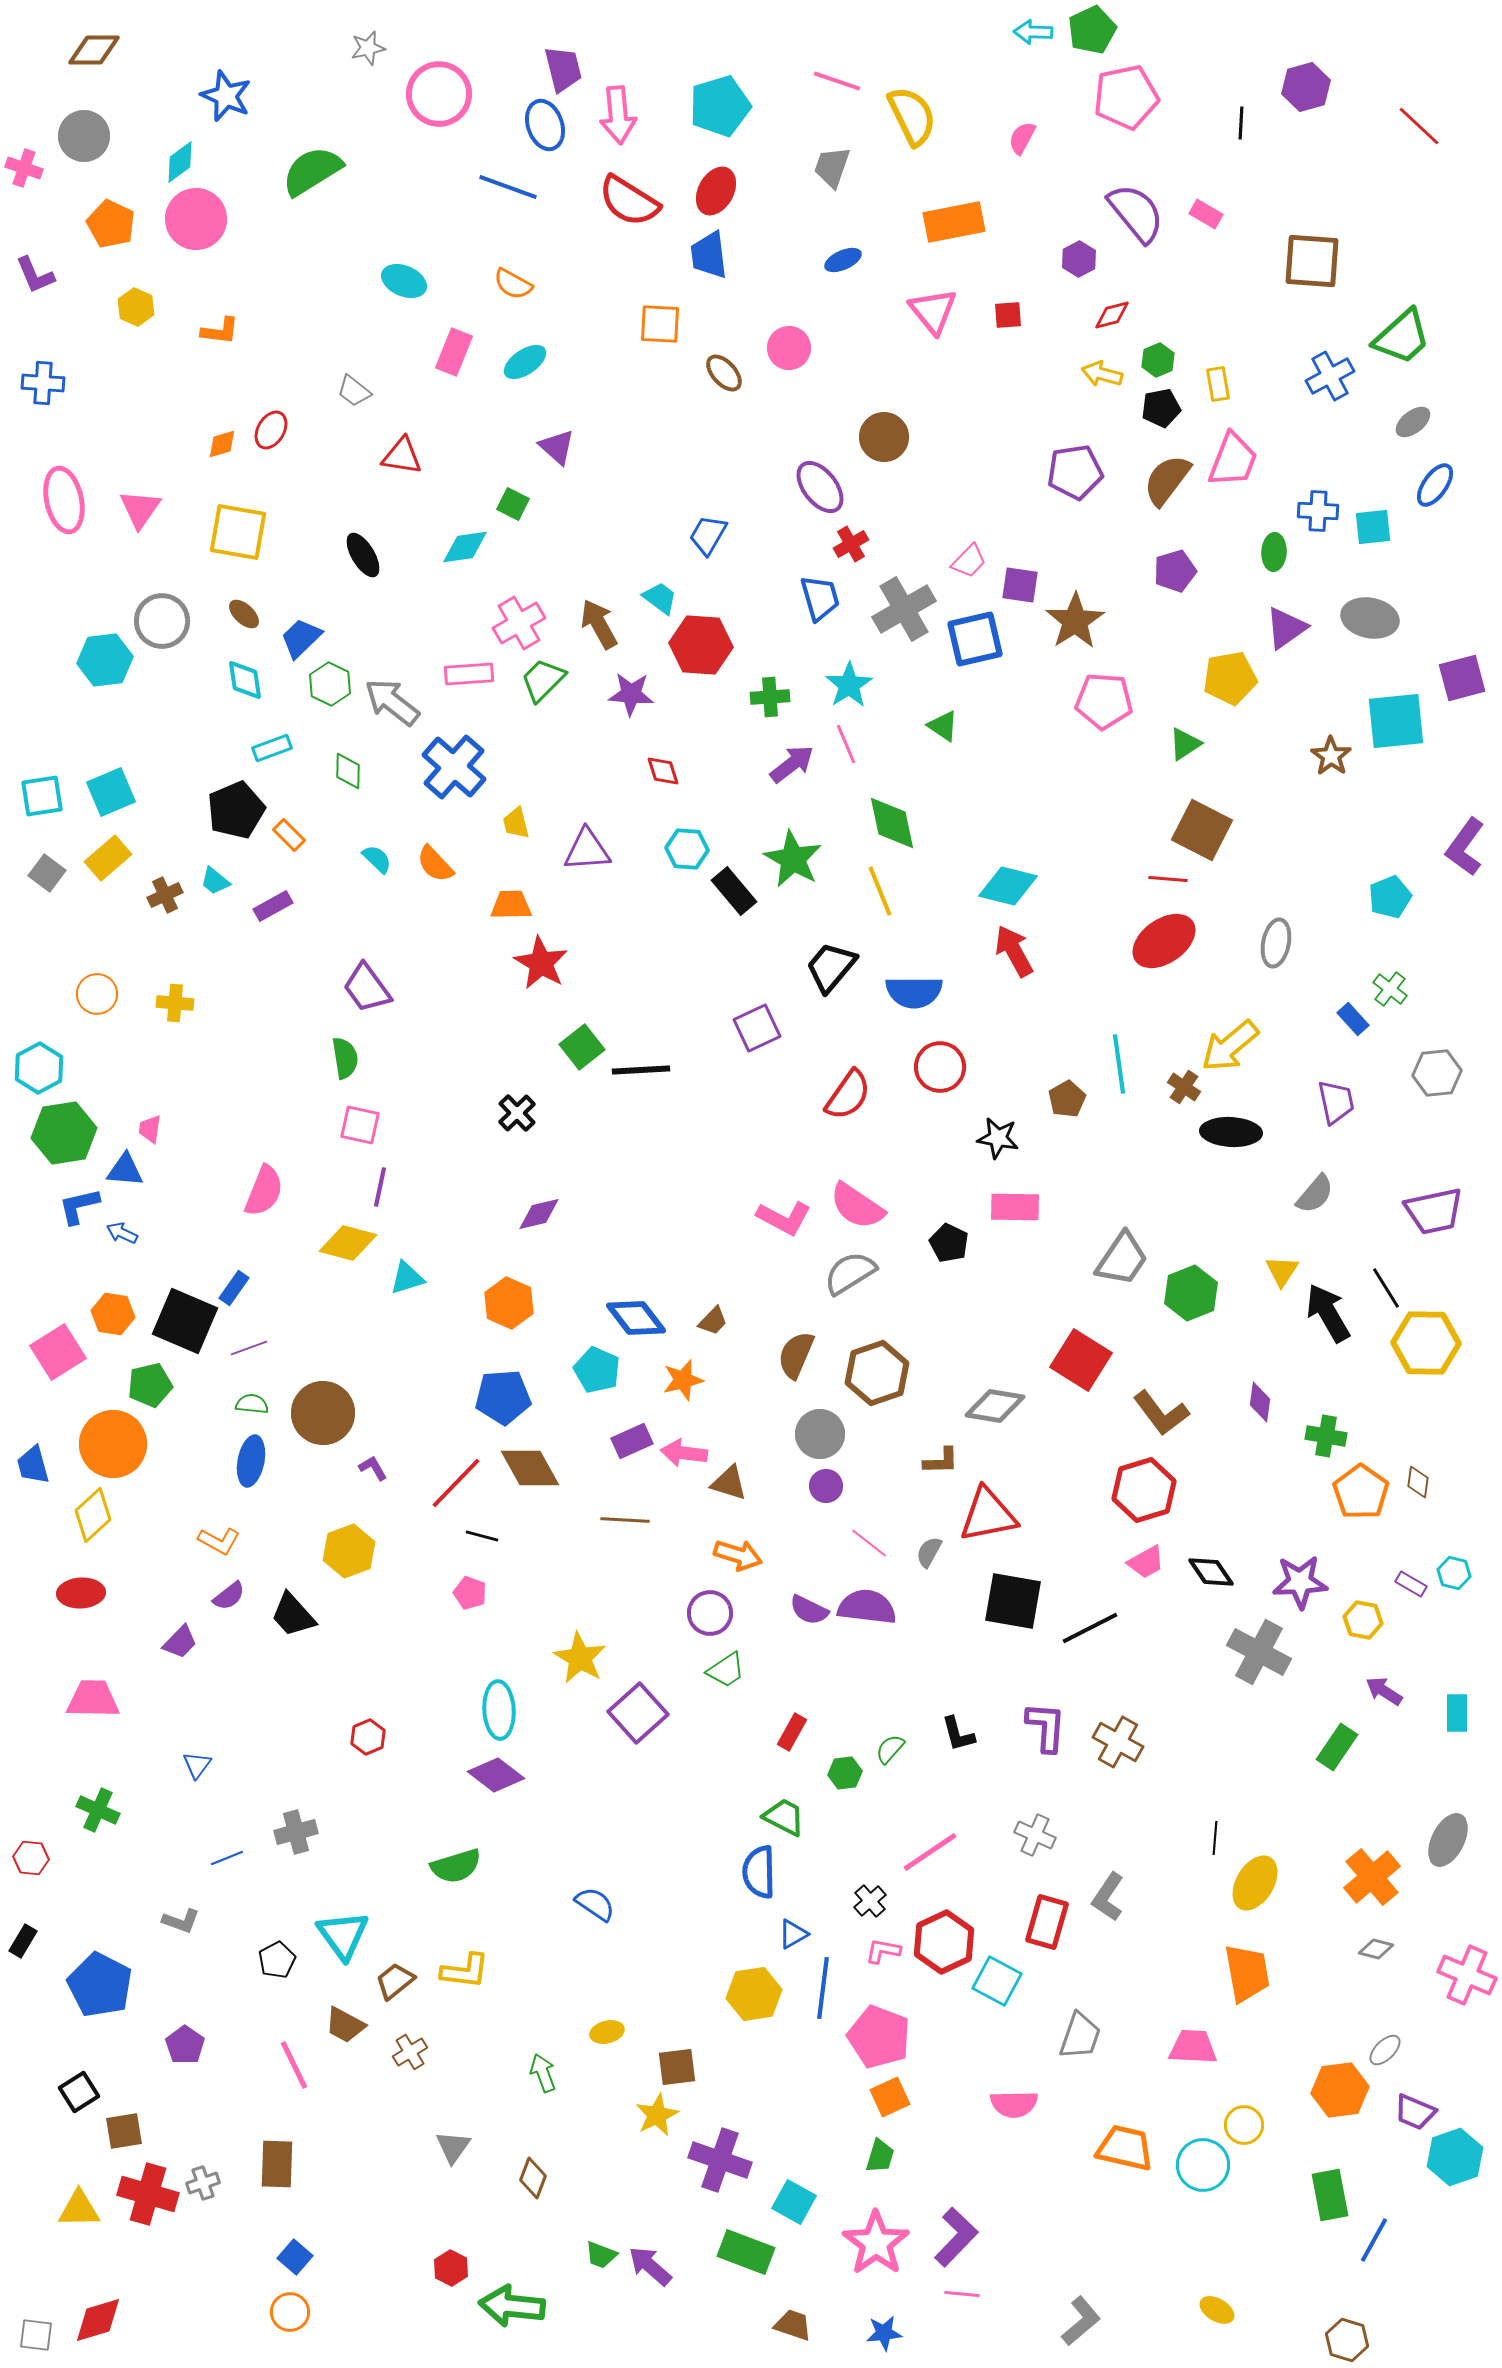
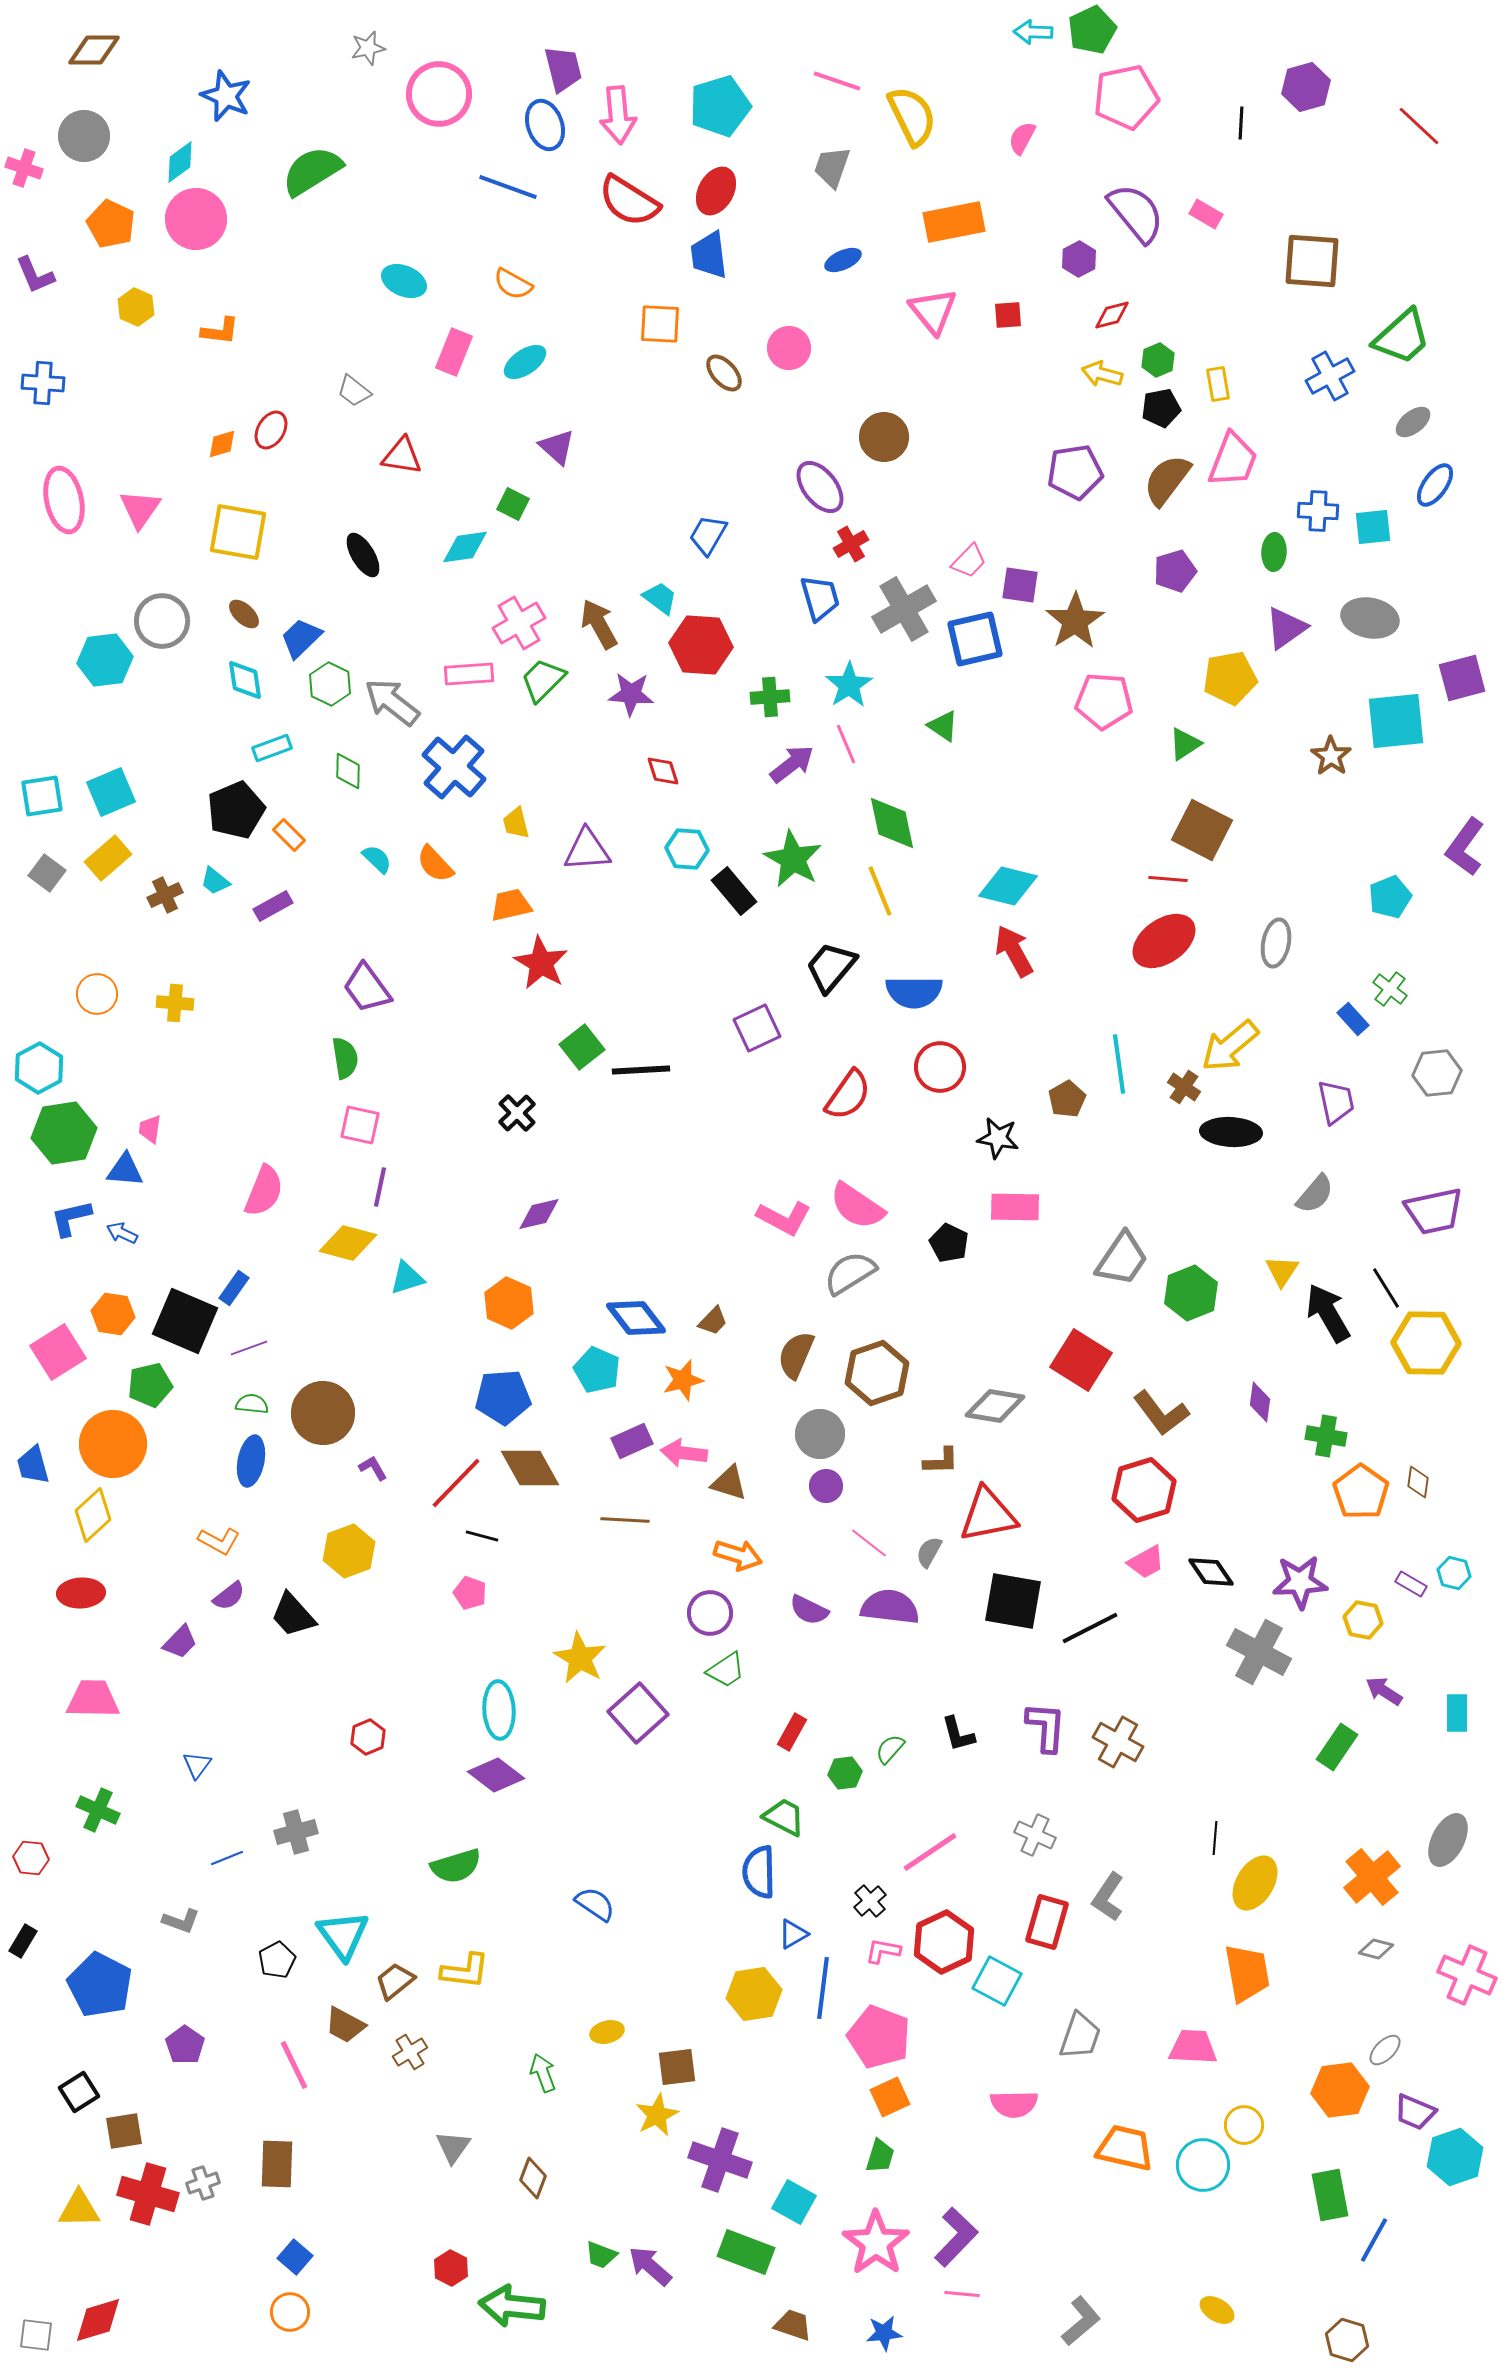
orange trapezoid at (511, 905): rotated 12 degrees counterclockwise
blue L-shape at (79, 1206): moved 8 px left, 12 px down
purple semicircle at (867, 1607): moved 23 px right
